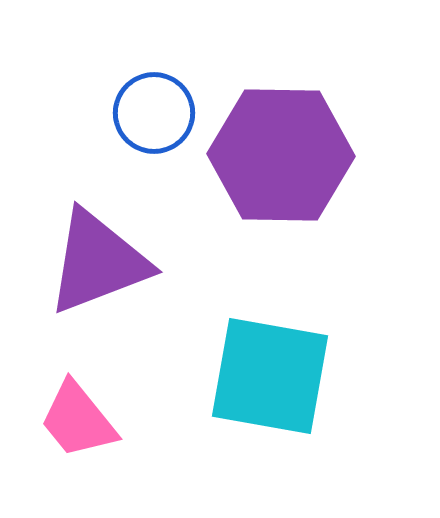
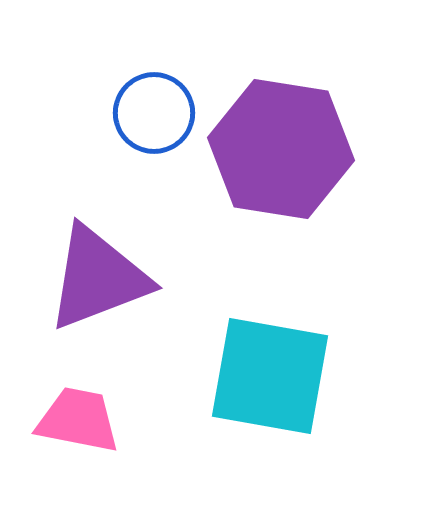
purple hexagon: moved 6 px up; rotated 8 degrees clockwise
purple triangle: moved 16 px down
pink trapezoid: rotated 140 degrees clockwise
